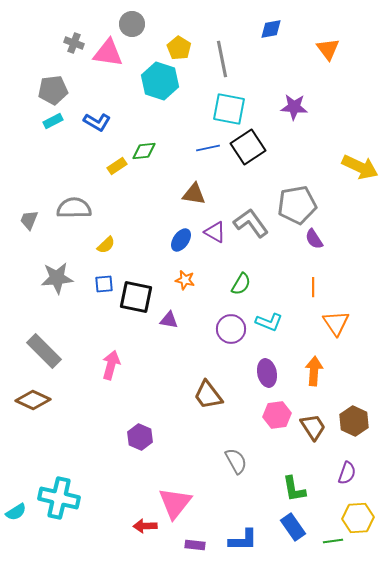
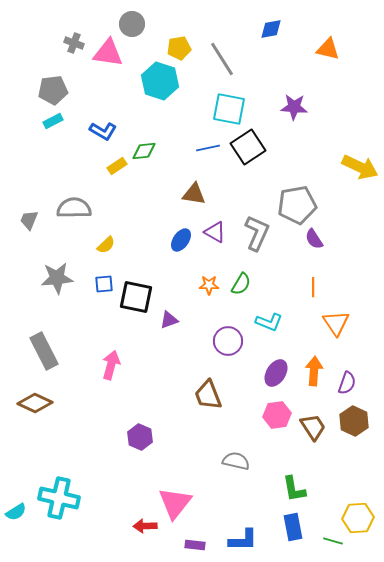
yellow pentagon at (179, 48): rotated 30 degrees clockwise
orange triangle at (328, 49): rotated 40 degrees counterclockwise
gray line at (222, 59): rotated 21 degrees counterclockwise
blue L-shape at (97, 122): moved 6 px right, 9 px down
gray L-shape at (251, 223): moved 6 px right, 10 px down; rotated 60 degrees clockwise
orange star at (185, 280): moved 24 px right, 5 px down; rotated 12 degrees counterclockwise
purple triangle at (169, 320): rotated 30 degrees counterclockwise
purple circle at (231, 329): moved 3 px left, 12 px down
gray rectangle at (44, 351): rotated 18 degrees clockwise
purple ellipse at (267, 373): moved 9 px right; rotated 44 degrees clockwise
brown trapezoid at (208, 395): rotated 16 degrees clockwise
brown diamond at (33, 400): moved 2 px right, 3 px down
gray semicircle at (236, 461): rotated 48 degrees counterclockwise
purple semicircle at (347, 473): moved 90 px up
blue rectangle at (293, 527): rotated 24 degrees clockwise
green line at (333, 541): rotated 24 degrees clockwise
